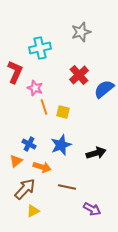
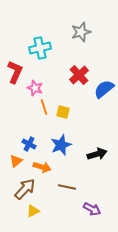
black arrow: moved 1 px right, 1 px down
